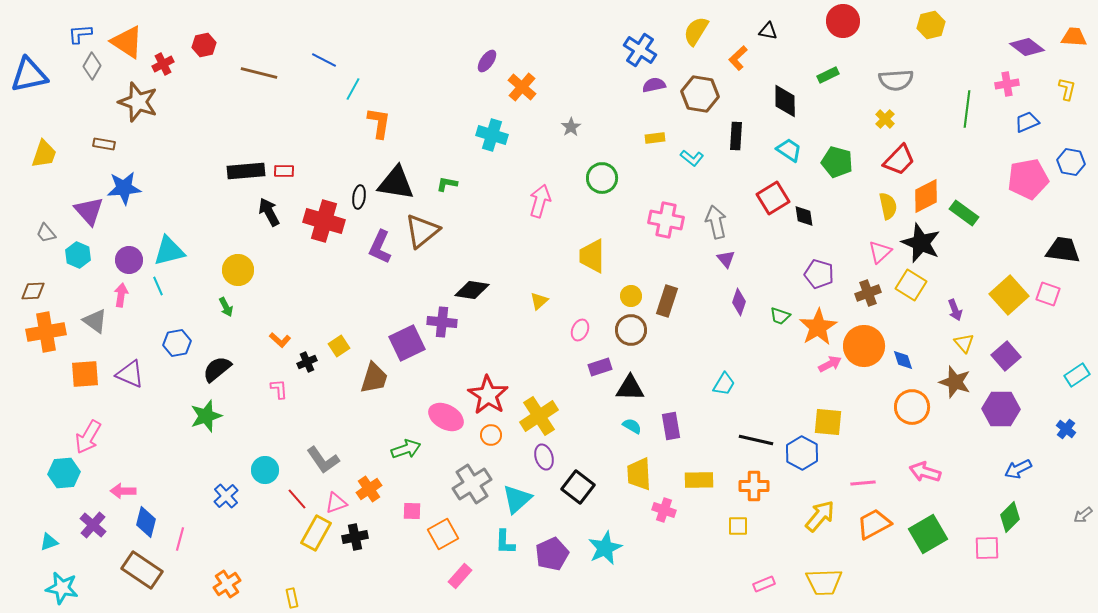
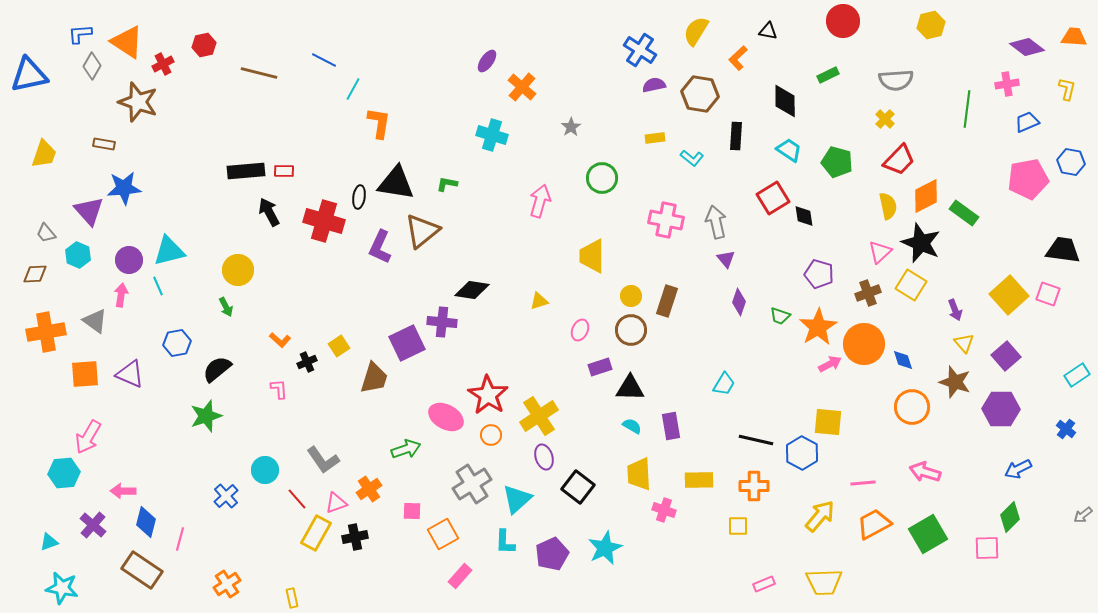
brown diamond at (33, 291): moved 2 px right, 17 px up
yellow triangle at (539, 301): rotated 24 degrees clockwise
orange circle at (864, 346): moved 2 px up
